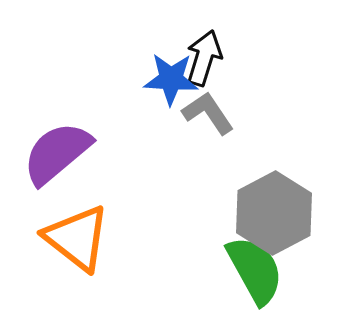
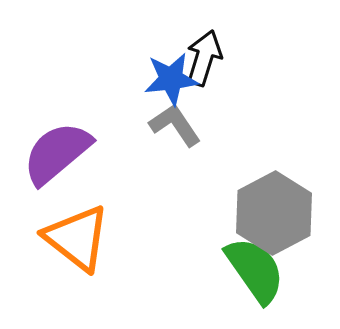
blue star: rotated 10 degrees counterclockwise
gray L-shape: moved 33 px left, 12 px down
green semicircle: rotated 6 degrees counterclockwise
